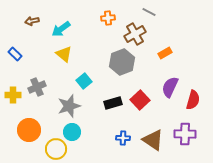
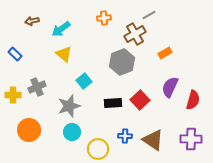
gray line: moved 3 px down; rotated 56 degrees counterclockwise
orange cross: moved 4 px left
black rectangle: rotated 12 degrees clockwise
purple cross: moved 6 px right, 5 px down
blue cross: moved 2 px right, 2 px up
yellow circle: moved 42 px right
